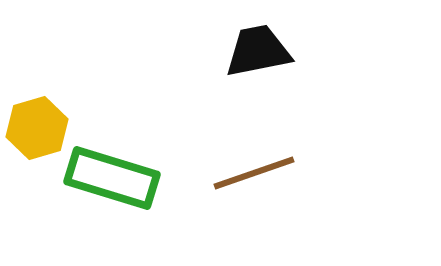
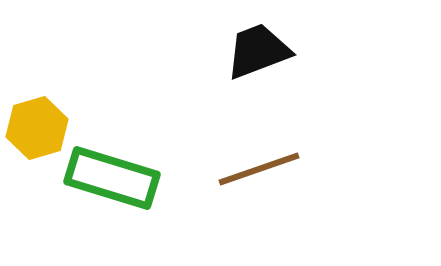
black trapezoid: rotated 10 degrees counterclockwise
brown line: moved 5 px right, 4 px up
